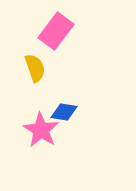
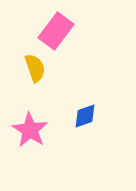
blue diamond: moved 21 px right, 4 px down; rotated 28 degrees counterclockwise
pink star: moved 11 px left
